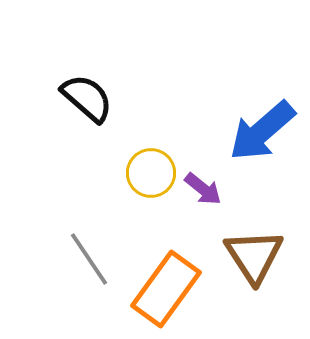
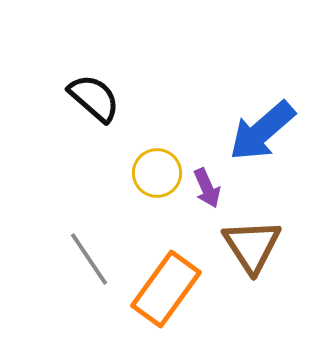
black semicircle: moved 7 px right
yellow circle: moved 6 px right
purple arrow: moved 4 px right, 1 px up; rotated 27 degrees clockwise
brown triangle: moved 2 px left, 10 px up
